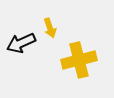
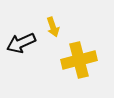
yellow arrow: moved 3 px right, 1 px up
